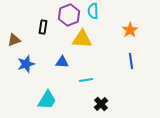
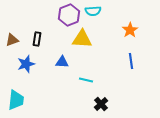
cyan semicircle: rotated 91 degrees counterclockwise
black rectangle: moved 6 px left, 12 px down
brown triangle: moved 2 px left
cyan line: rotated 24 degrees clockwise
cyan trapezoid: moved 31 px left; rotated 25 degrees counterclockwise
